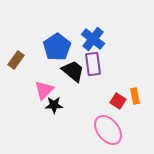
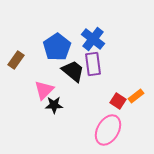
orange rectangle: moved 1 px right; rotated 63 degrees clockwise
pink ellipse: rotated 68 degrees clockwise
